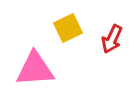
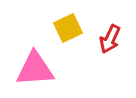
red arrow: moved 2 px left
